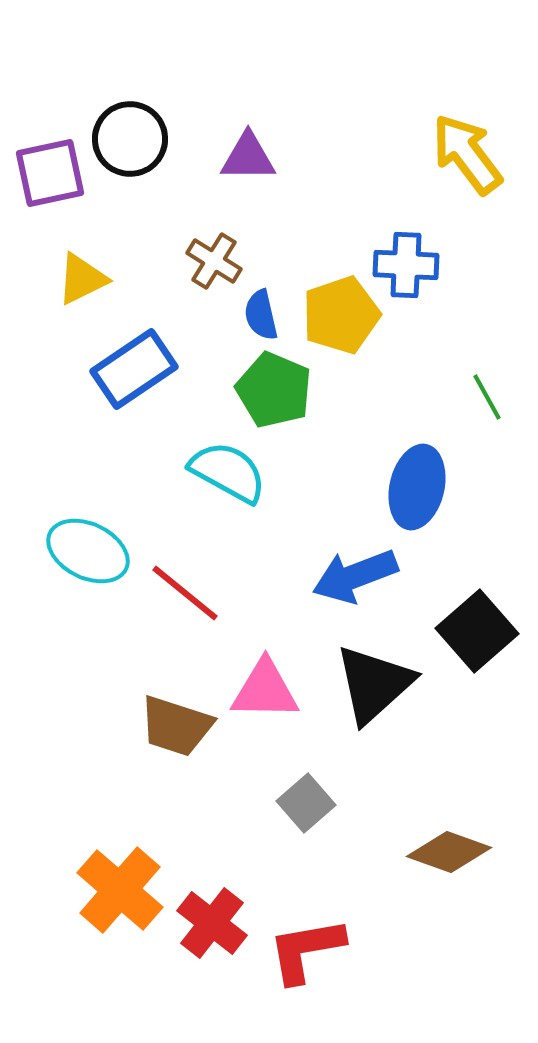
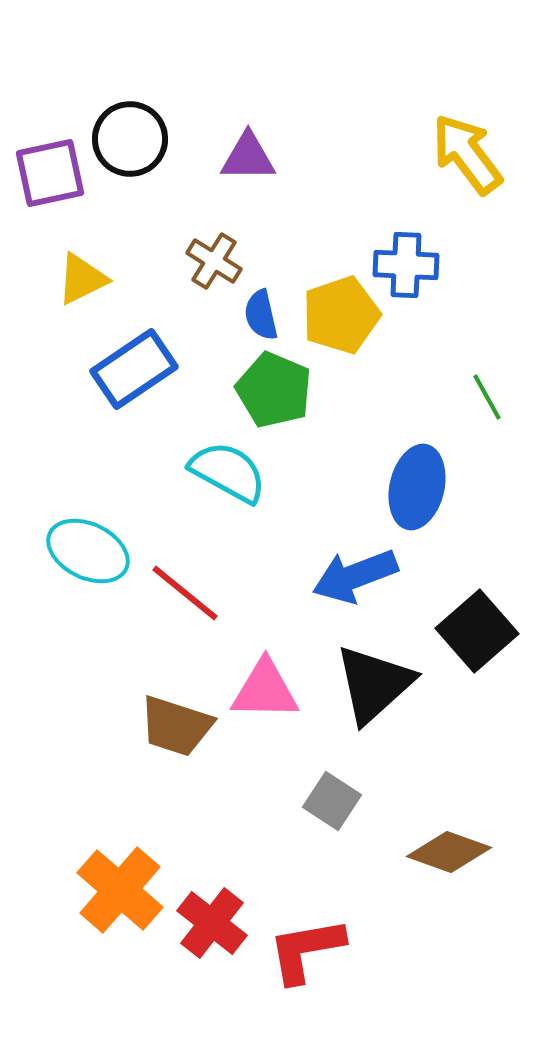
gray square: moved 26 px right, 2 px up; rotated 16 degrees counterclockwise
